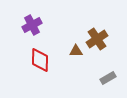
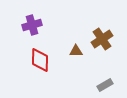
purple cross: rotated 12 degrees clockwise
brown cross: moved 5 px right
gray rectangle: moved 3 px left, 7 px down
